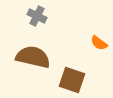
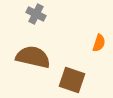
gray cross: moved 1 px left, 2 px up
orange semicircle: rotated 108 degrees counterclockwise
